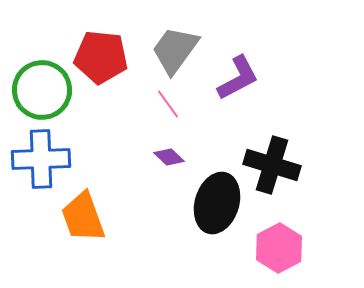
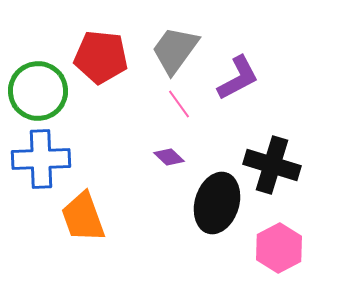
green circle: moved 4 px left, 1 px down
pink line: moved 11 px right
